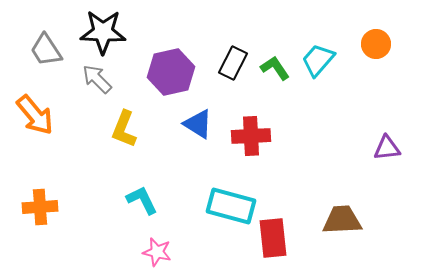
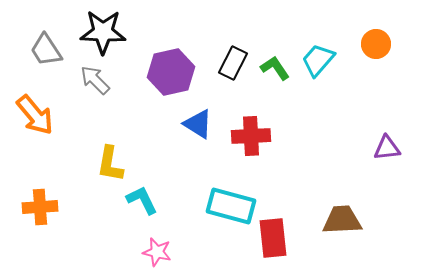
gray arrow: moved 2 px left, 1 px down
yellow L-shape: moved 14 px left, 35 px down; rotated 12 degrees counterclockwise
